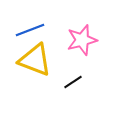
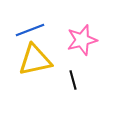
yellow triangle: rotated 33 degrees counterclockwise
black line: moved 2 px up; rotated 72 degrees counterclockwise
